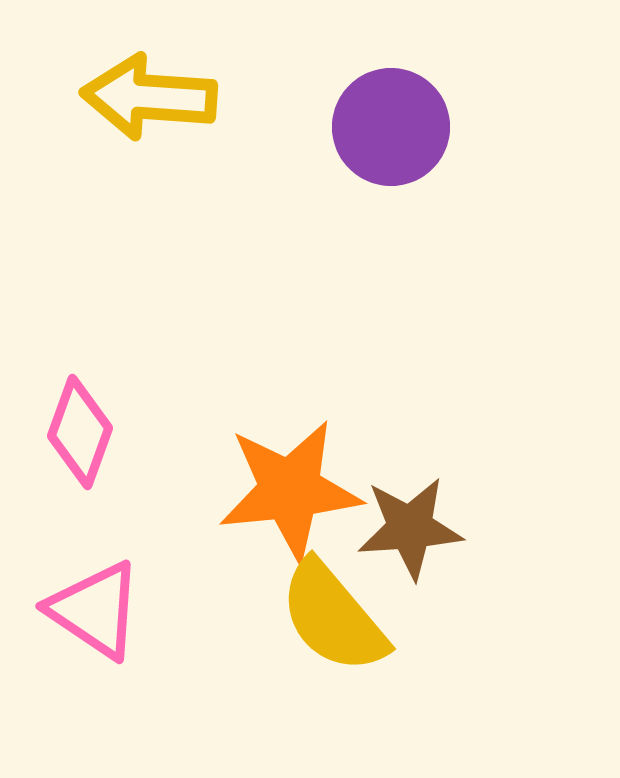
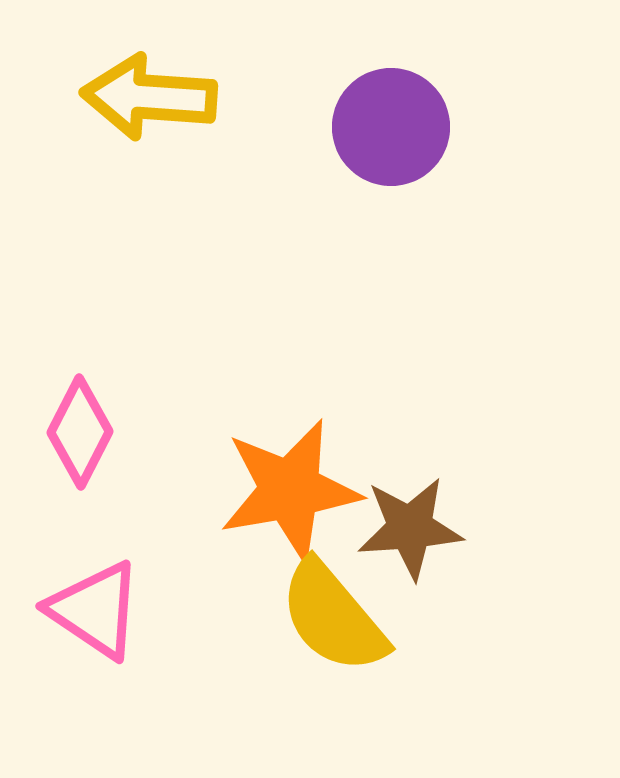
pink diamond: rotated 7 degrees clockwise
orange star: rotated 4 degrees counterclockwise
